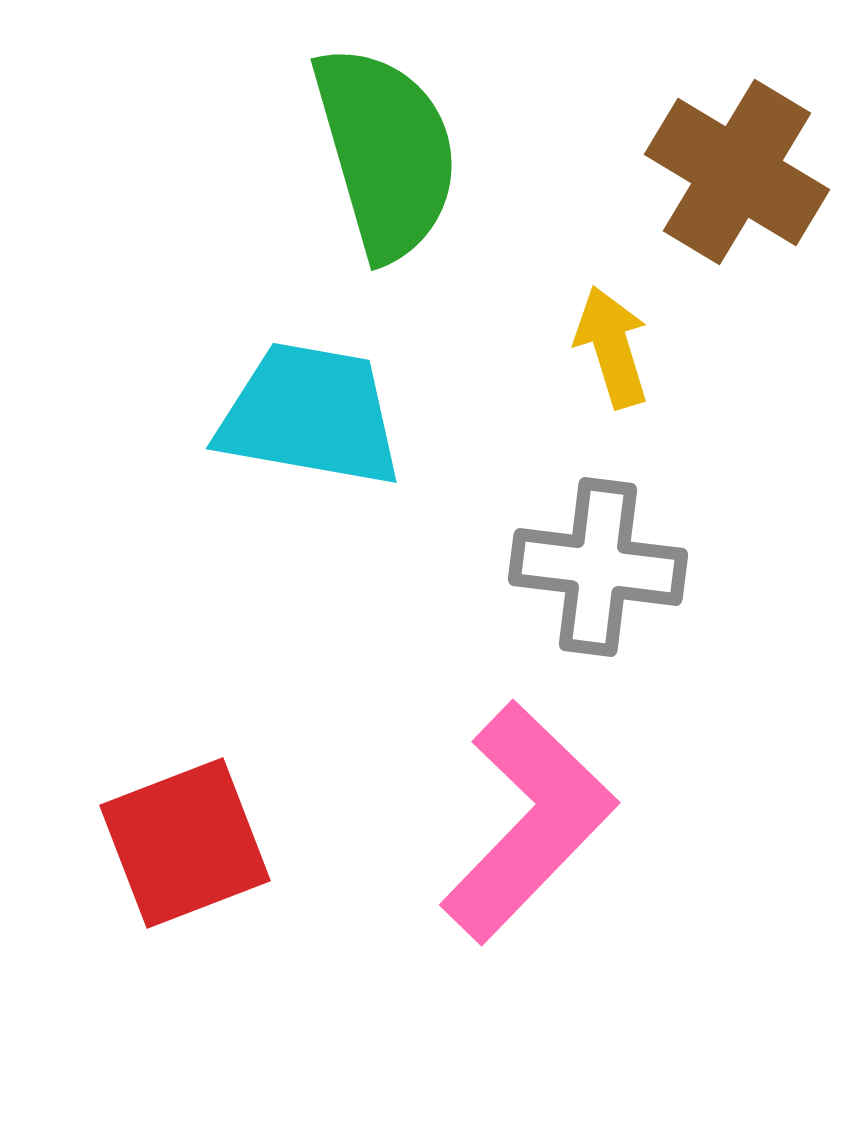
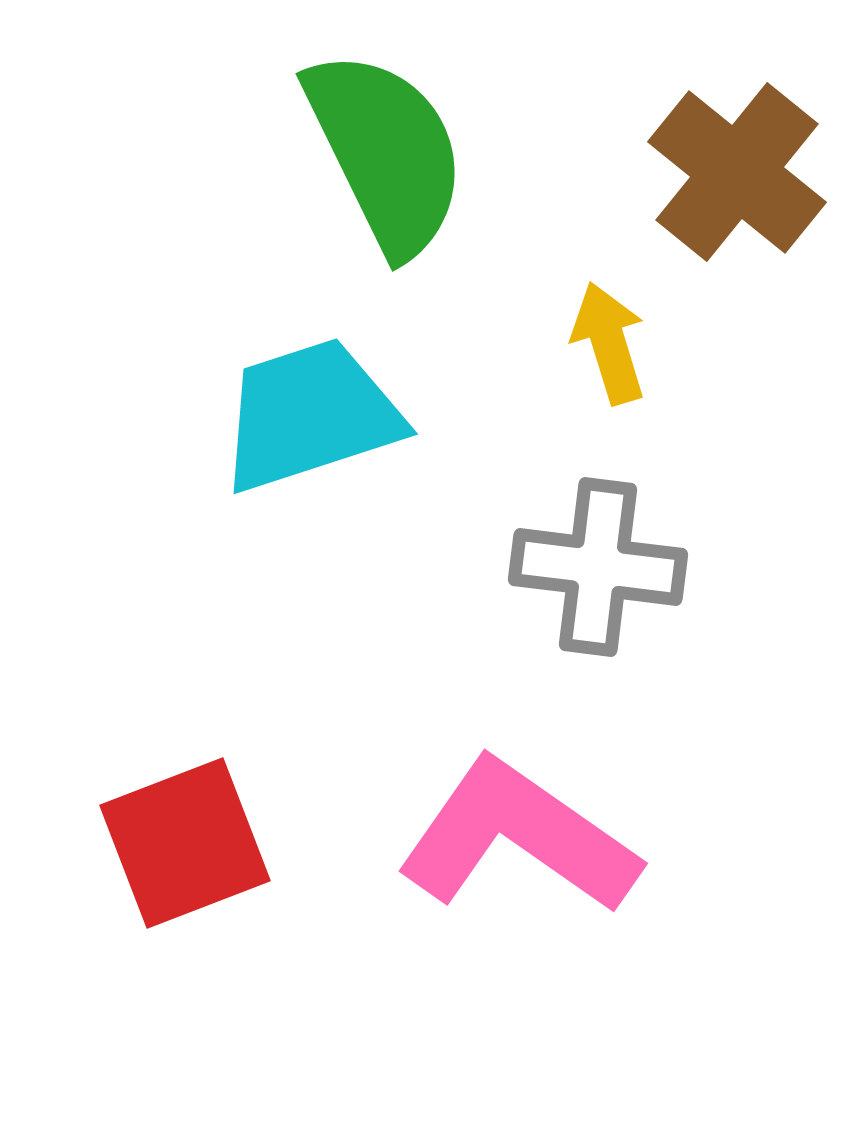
green semicircle: rotated 10 degrees counterclockwise
brown cross: rotated 8 degrees clockwise
yellow arrow: moved 3 px left, 4 px up
cyan trapezoid: rotated 28 degrees counterclockwise
pink L-shape: moved 10 px left, 15 px down; rotated 99 degrees counterclockwise
